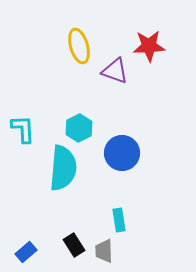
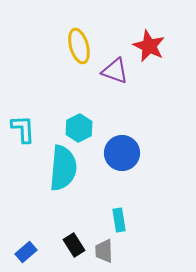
red star: rotated 28 degrees clockwise
